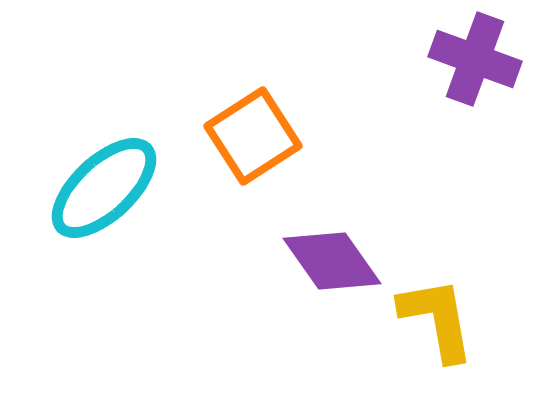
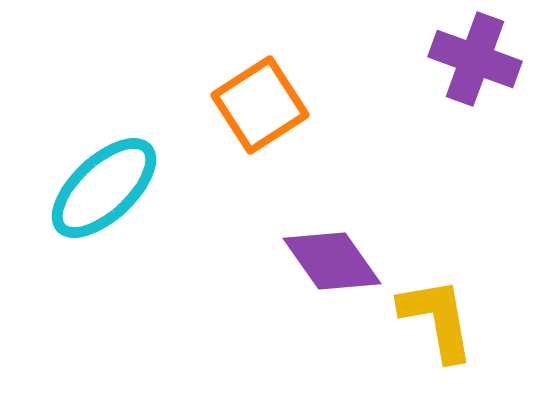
orange square: moved 7 px right, 31 px up
